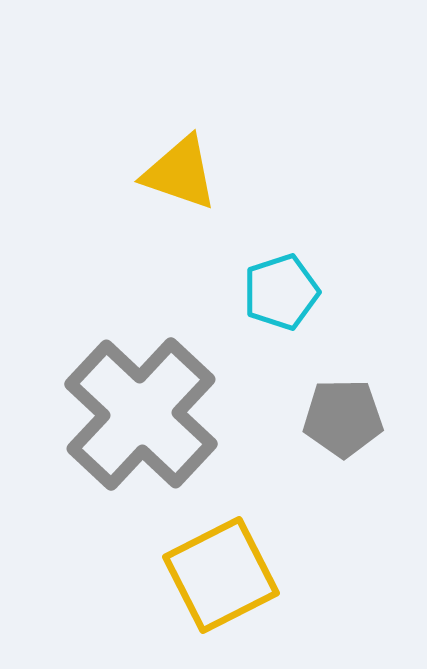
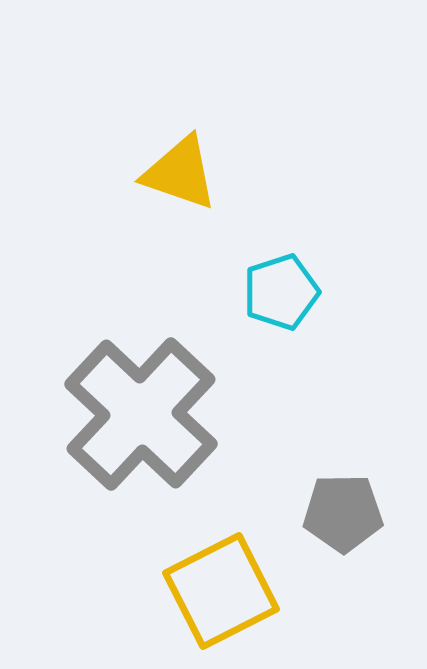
gray pentagon: moved 95 px down
yellow square: moved 16 px down
